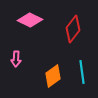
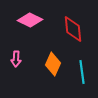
red diamond: rotated 44 degrees counterclockwise
orange diamond: moved 12 px up; rotated 30 degrees counterclockwise
